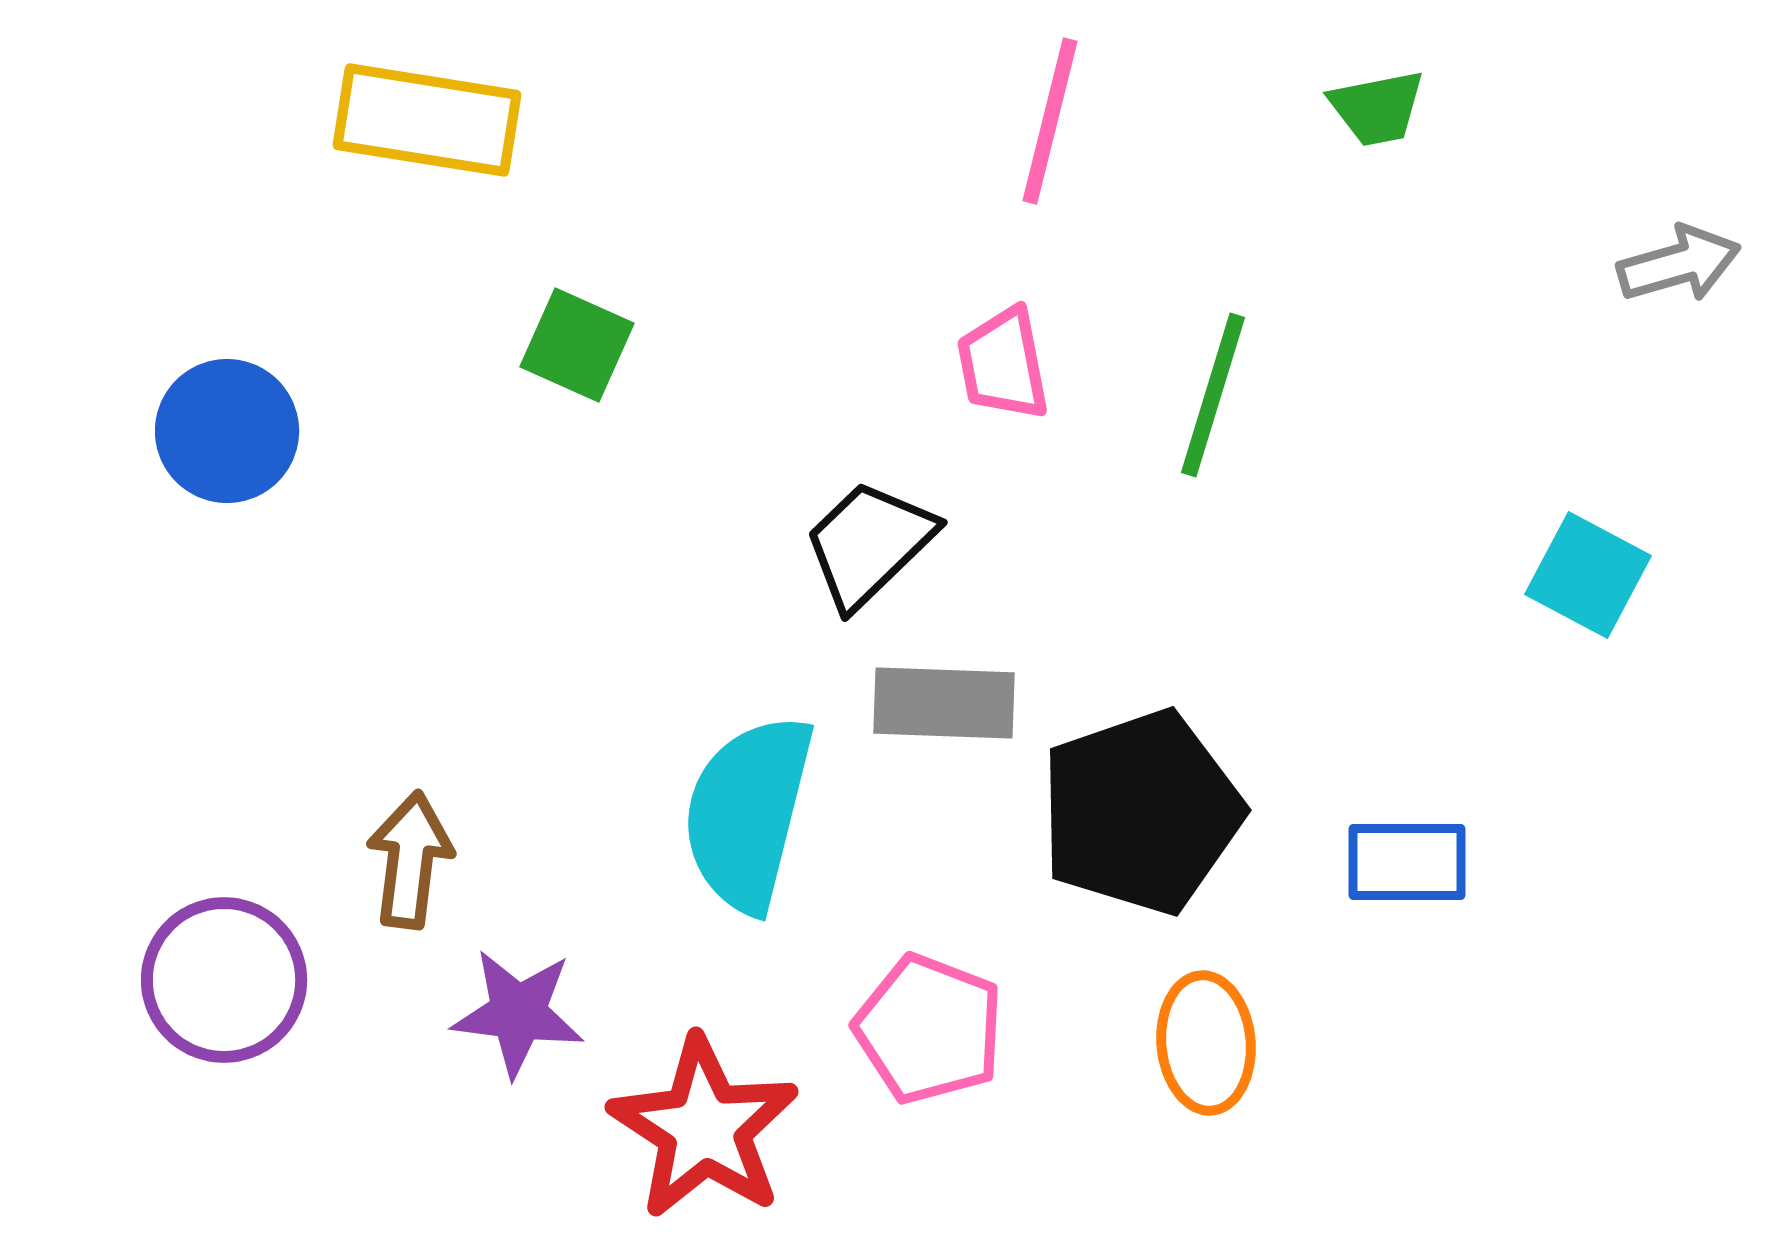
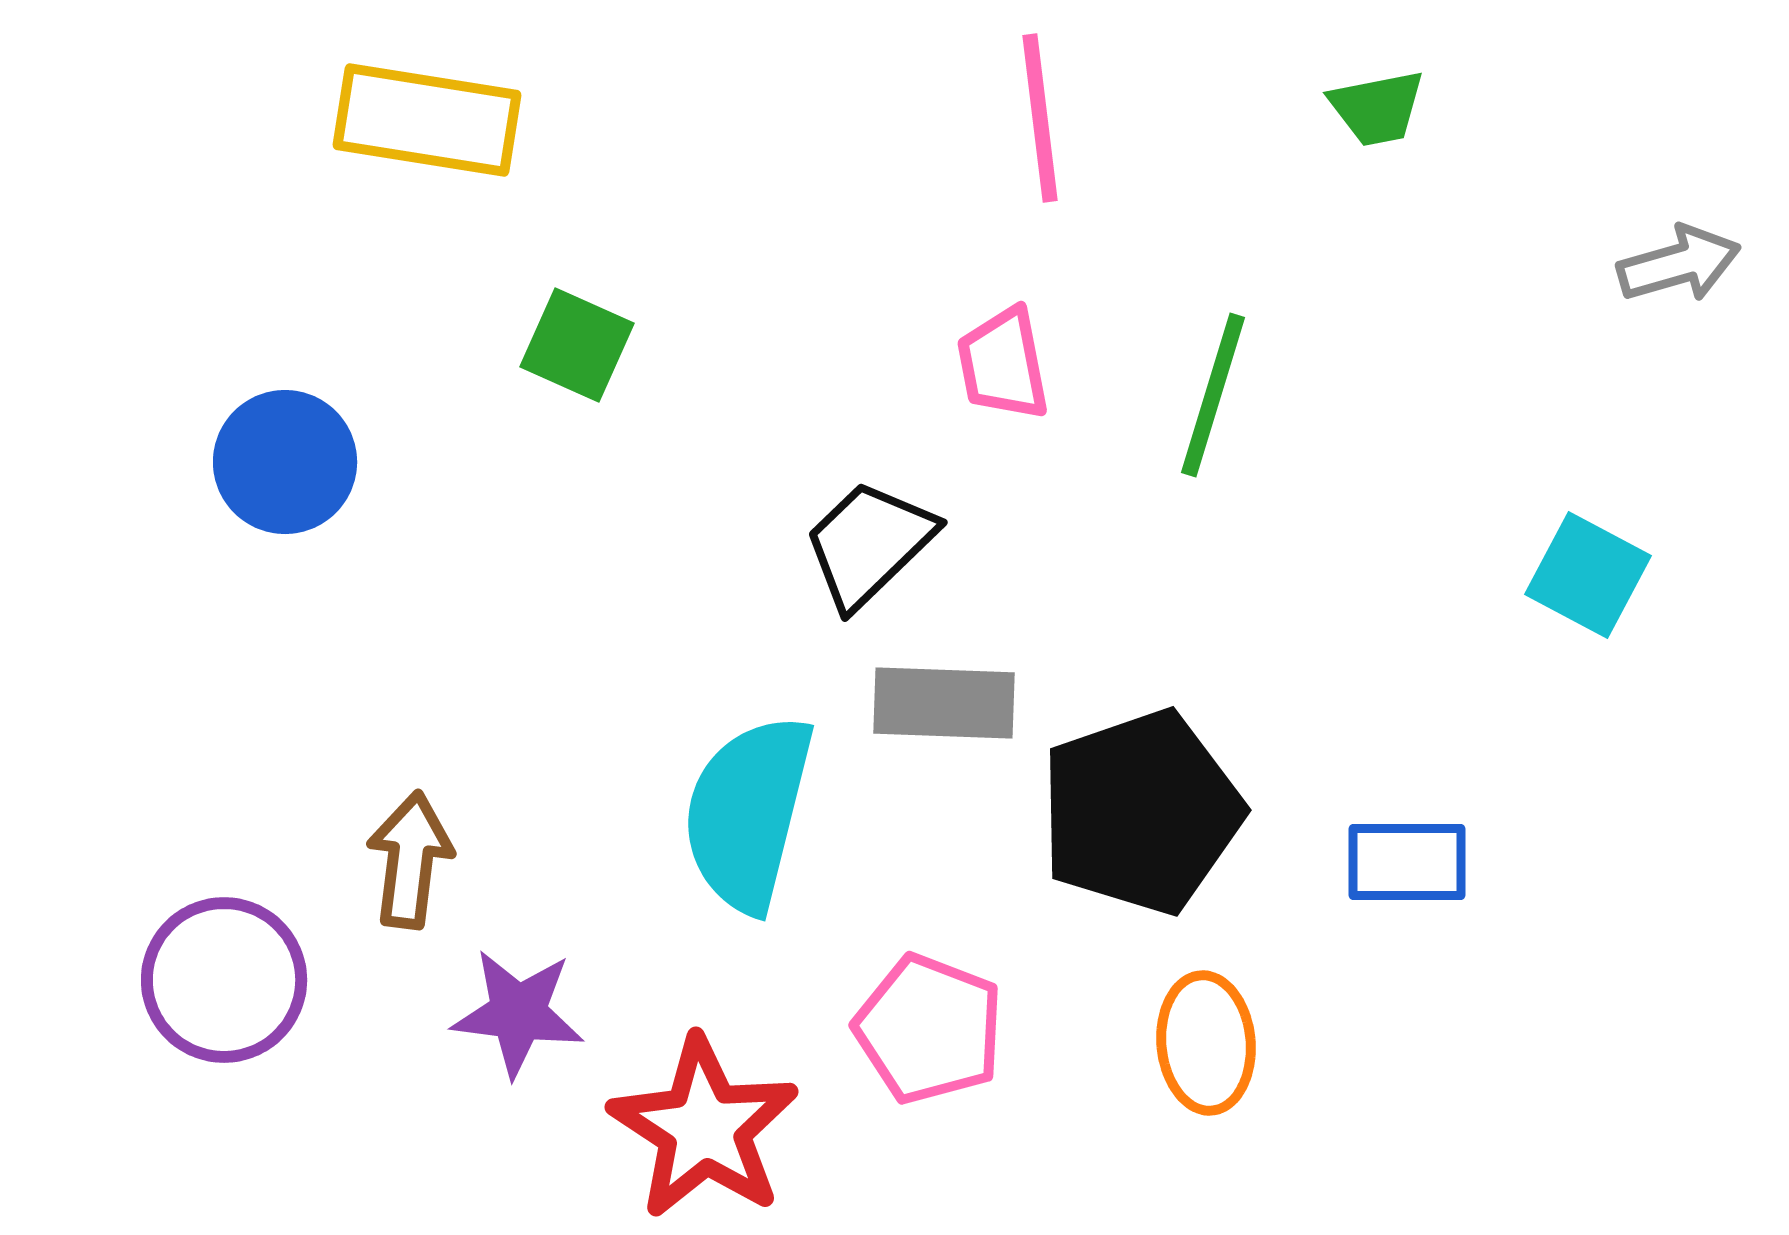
pink line: moved 10 px left, 3 px up; rotated 21 degrees counterclockwise
blue circle: moved 58 px right, 31 px down
